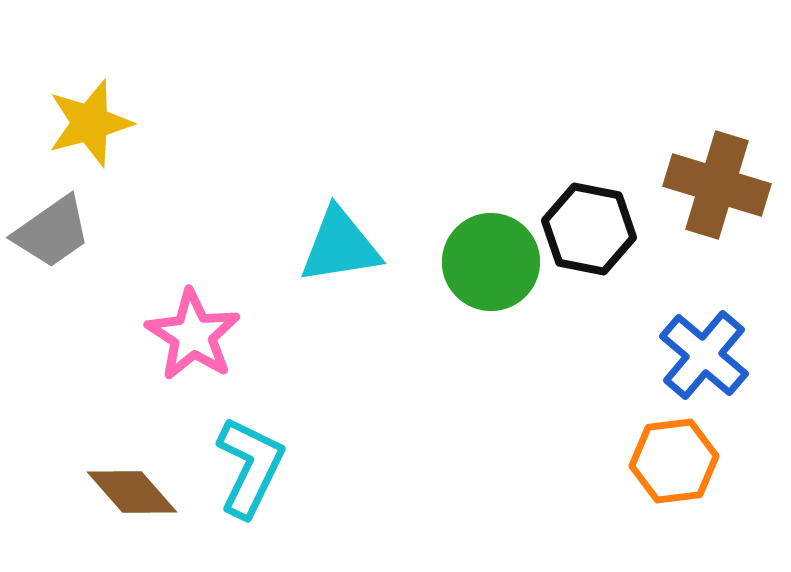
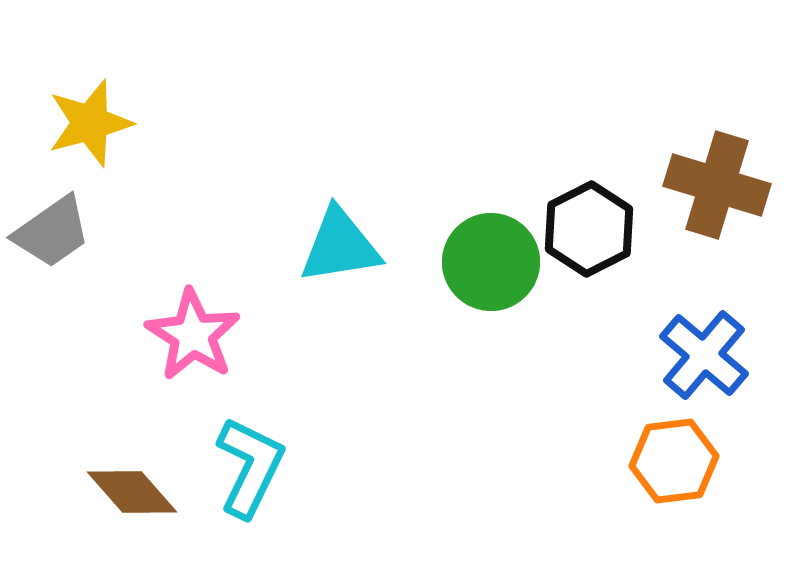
black hexagon: rotated 22 degrees clockwise
